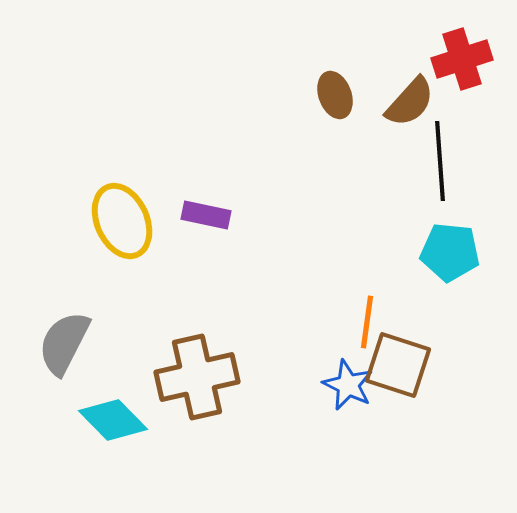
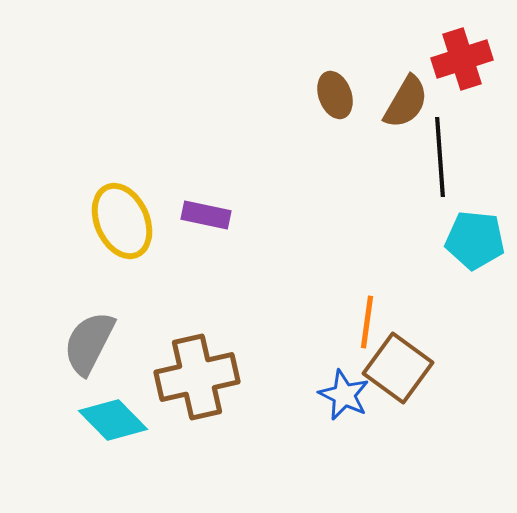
brown semicircle: moved 4 px left; rotated 12 degrees counterclockwise
black line: moved 4 px up
cyan pentagon: moved 25 px right, 12 px up
gray semicircle: moved 25 px right
brown square: moved 3 px down; rotated 18 degrees clockwise
blue star: moved 4 px left, 10 px down
